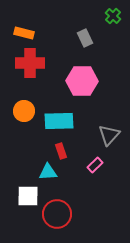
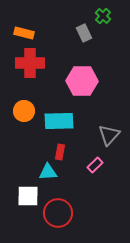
green cross: moved 10 px left
gray rectangle: moved 1 px left, 5 px up
red rectangle: moved 1 px left, 1 px down; rotated 28 degrees clockwise
red circle: moved 1 px right, 1 px up
